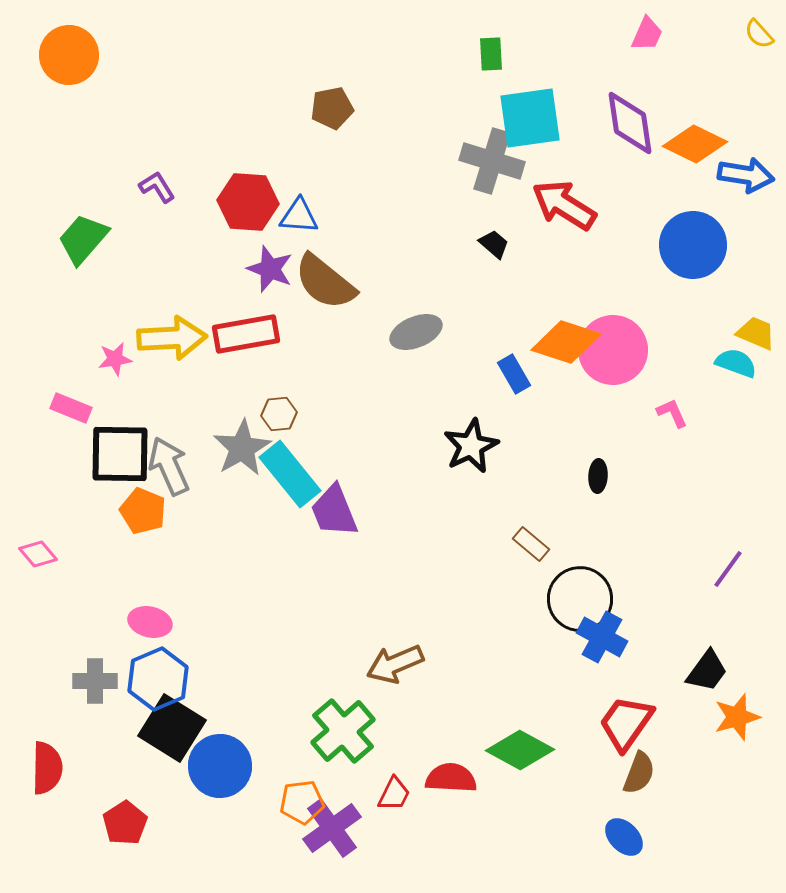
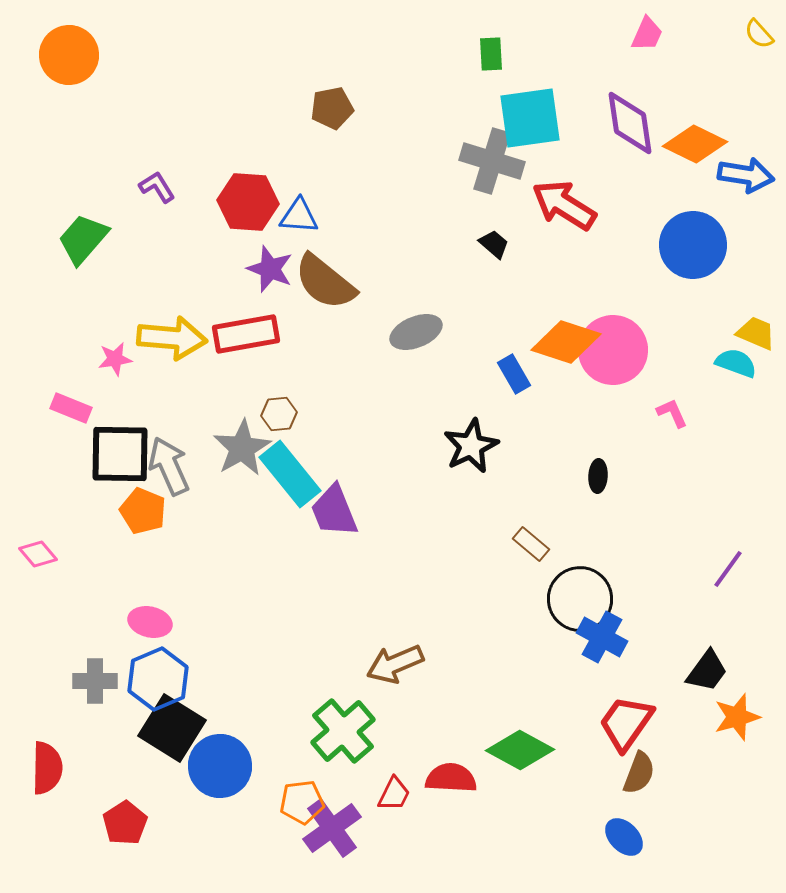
yellow arrow at (172, 338): rotated 8 degrees clockwise
